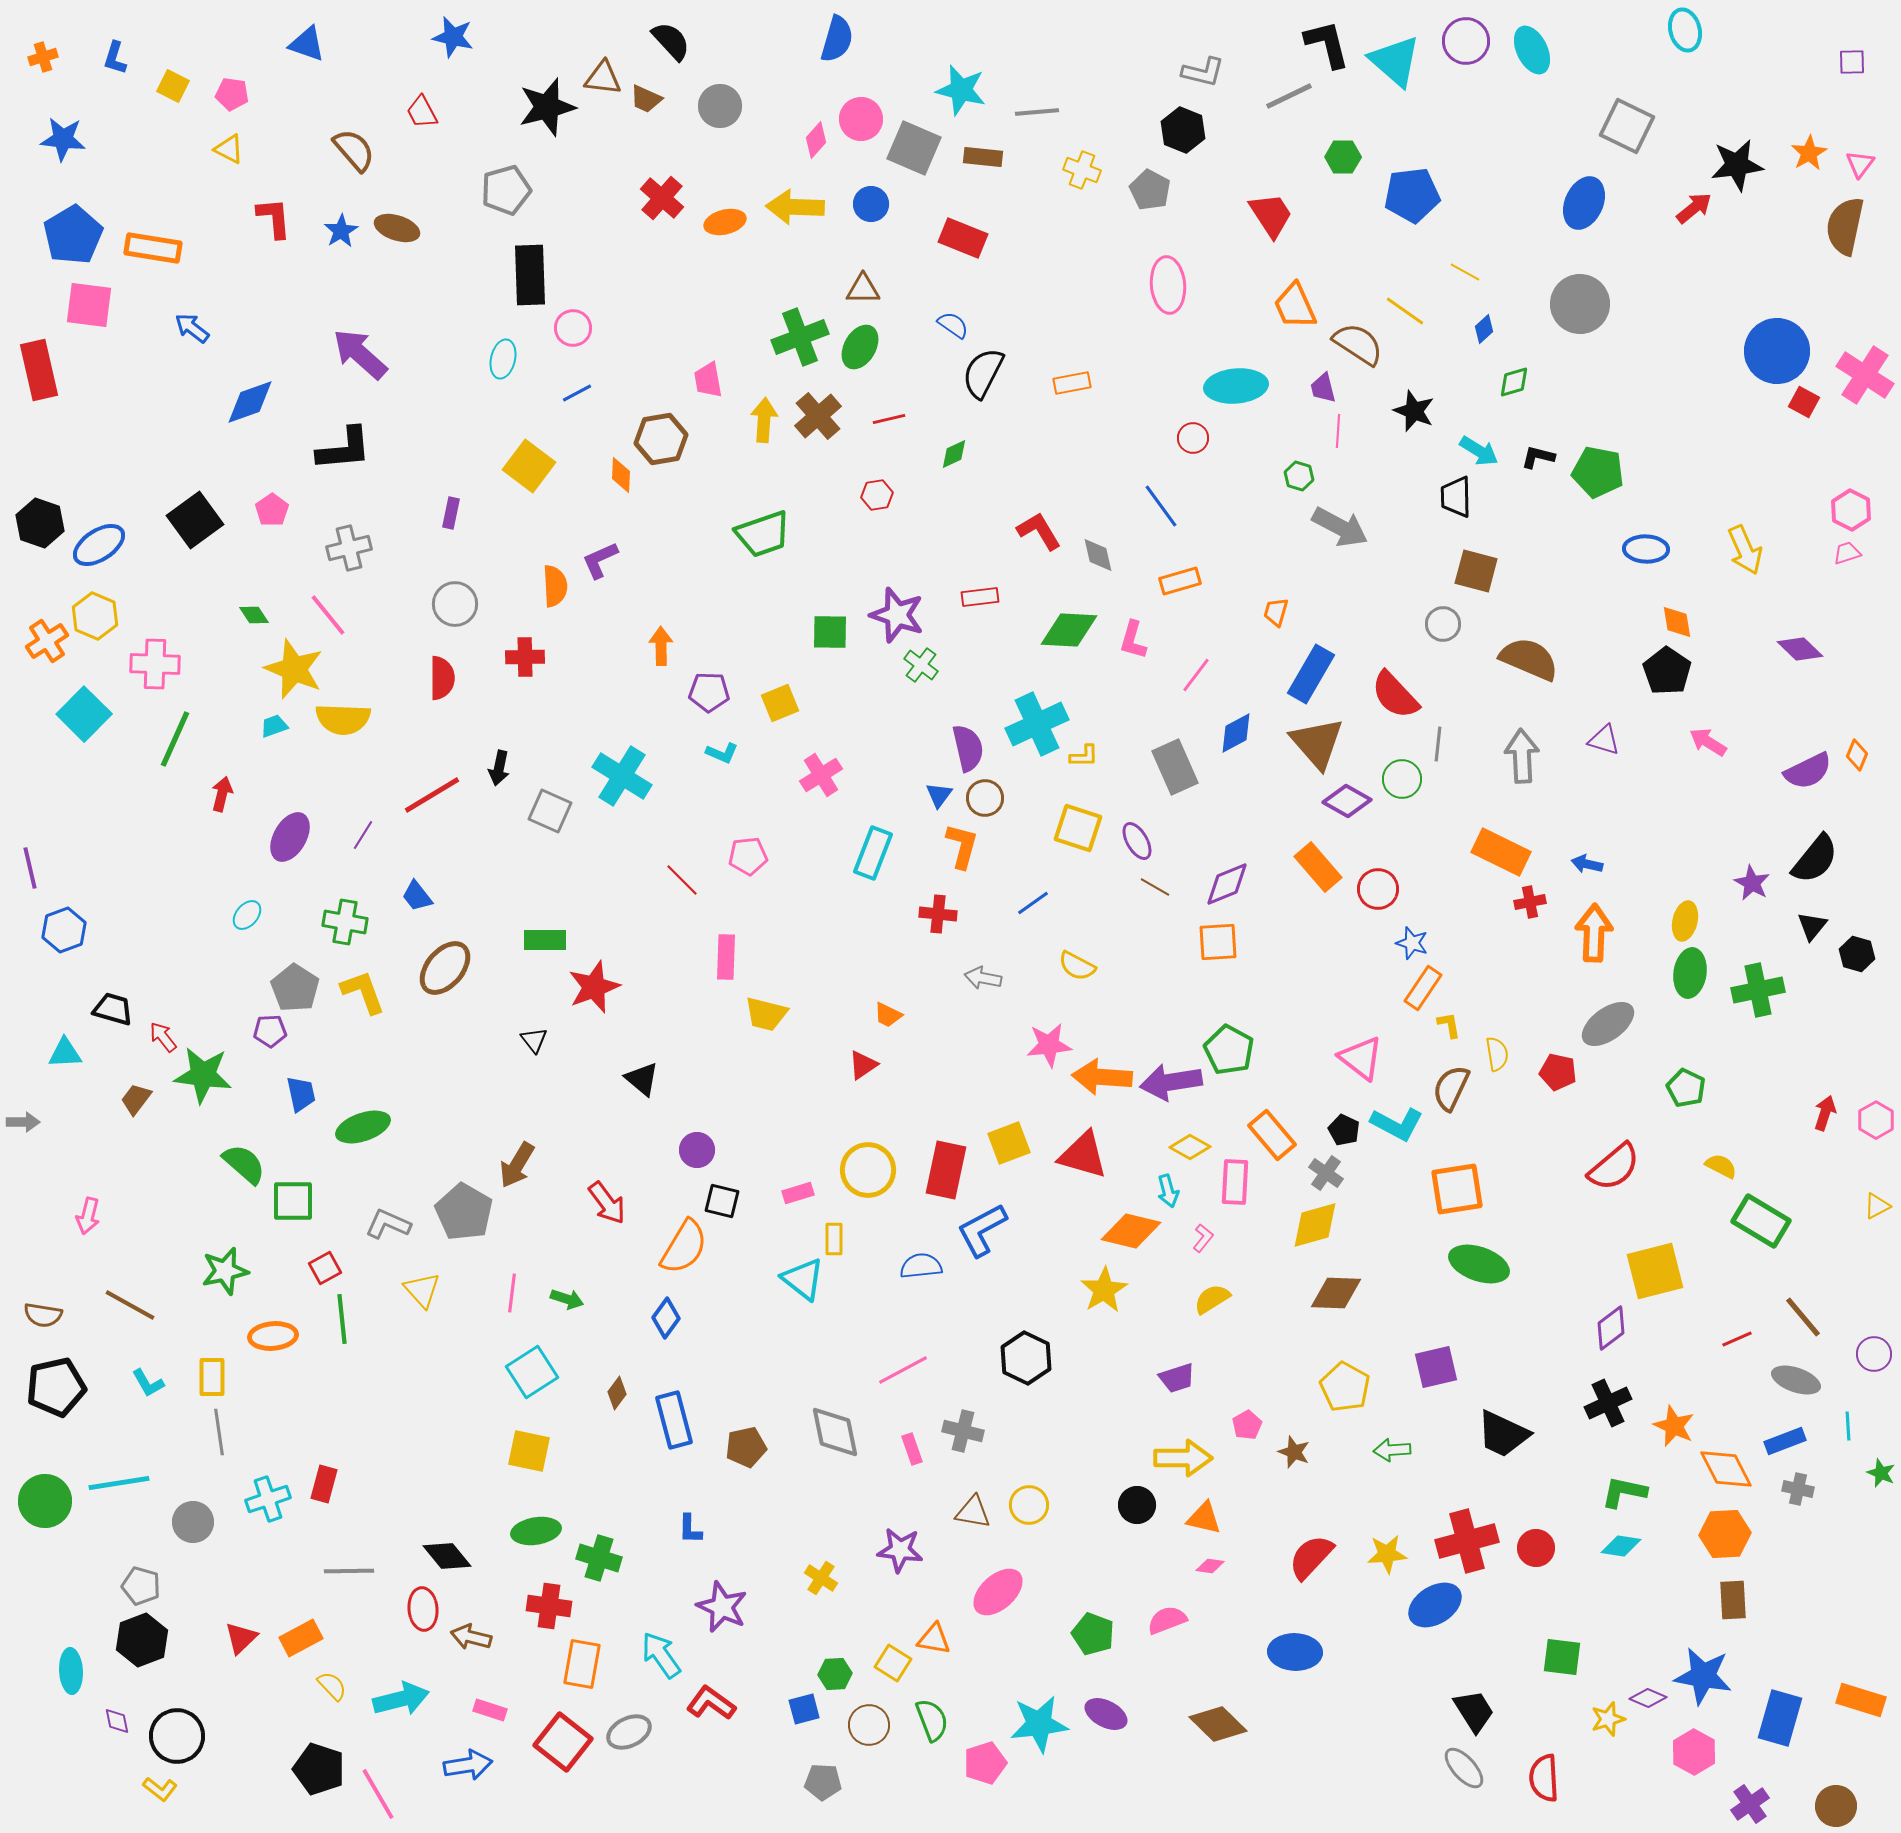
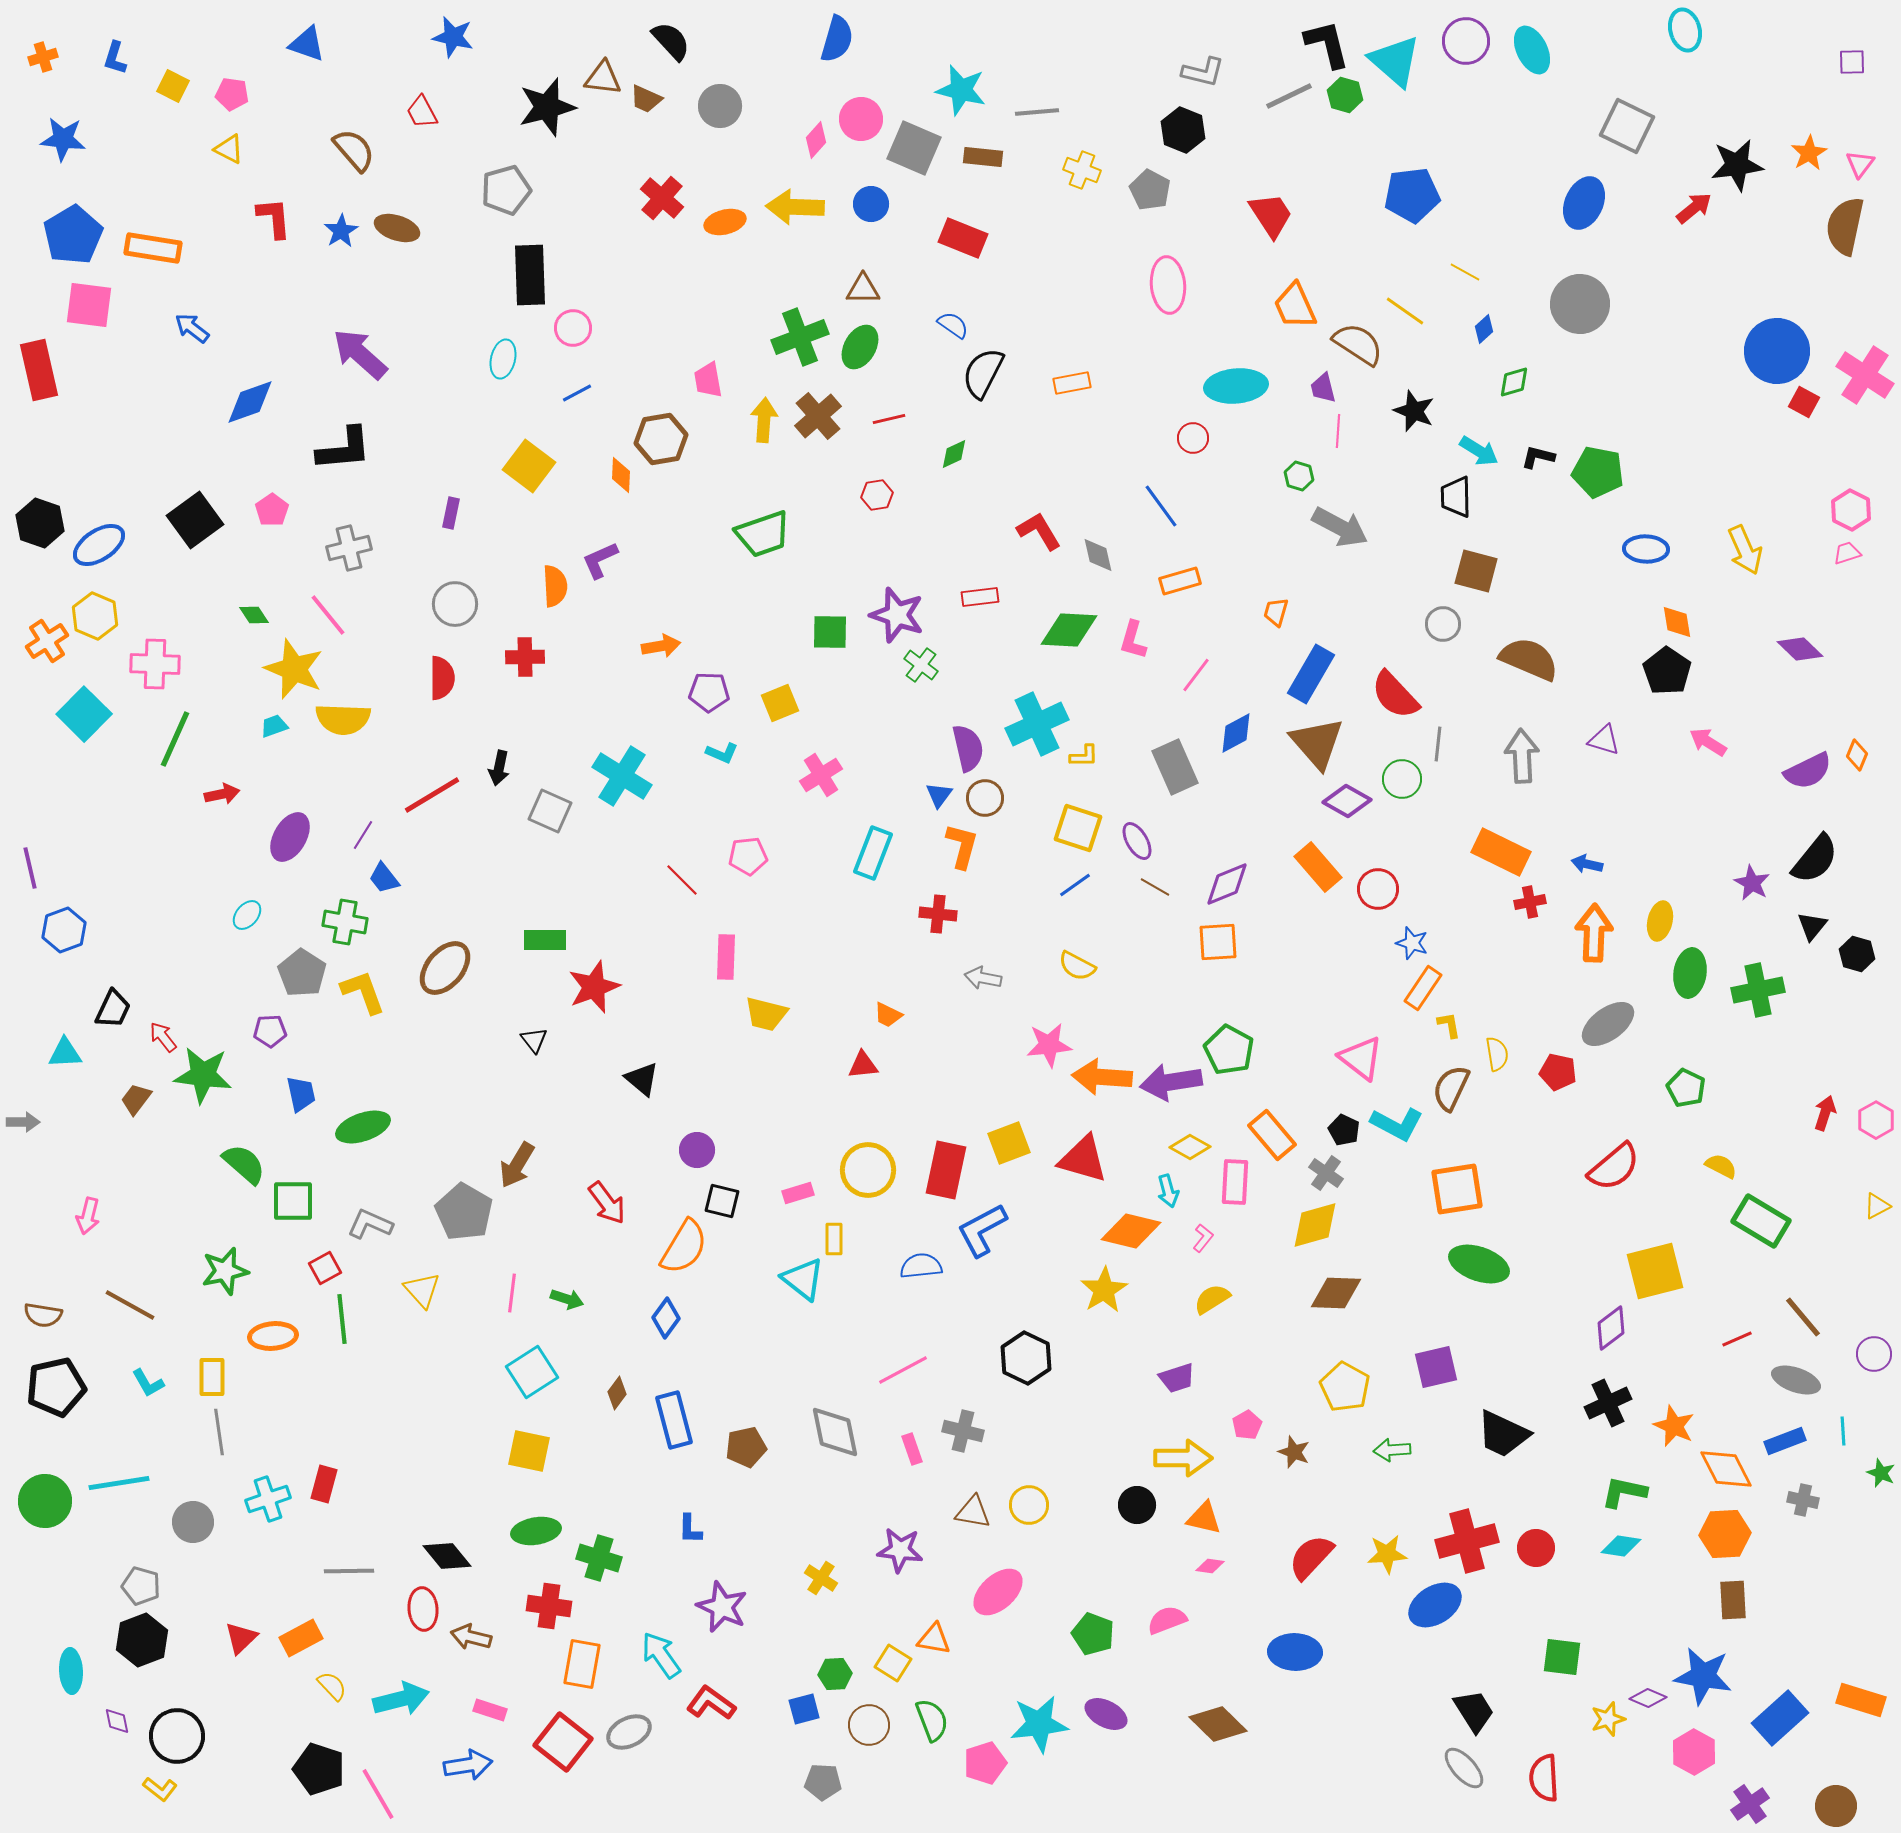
green hexagon at (1343, 157): moved 2 px right, 62 px up; rotated 16 degrees clockwise
orange arrow at (661, 646): rotated 81 degrees clockwise
red arrow at (222, 794): rotated 64 degrees clockwise
blue trapezoid at (417, 896): moved 33 px left, 18 px up
blue line at (1033, 903): moved 42 px right, 18 px up
yellow ellipse at (1685, 921): moved 25 px left
gray pentagon at (295, 988): moved 7 px right, 15 px up
black trapezoid at (113, 1009): rotated 99 degrees clockwise
red triangle at (863, 1065): rotated 28 degrees clockwise
red triangle at (1083, 1155): moved 4 px down
gray L-shape at (388, 1224): moved 18 px left
cyan line at (1848, 1426): moved 5 px left, 5 px down
gray cross at (1798, 1489): moved 5 px right, 11 px down
blue rectangle at (1780, 1718): rotated 32 degrees clockwise
